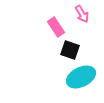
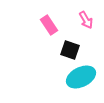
pink arrow: moved 4 px right, 6 px down
pink rectangle: moved 7 px left, 2 px up
